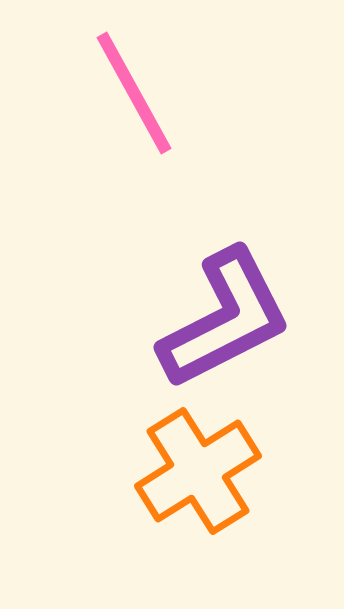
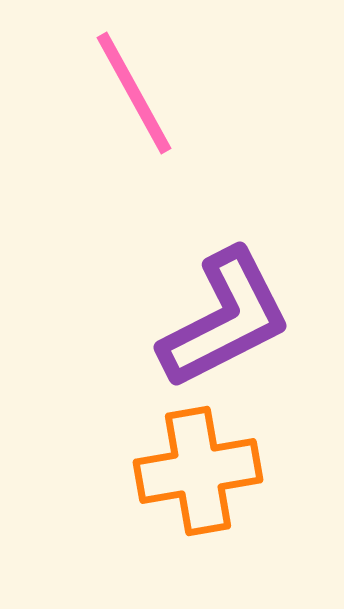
orange cross: rotated 22 degrees clockwise
